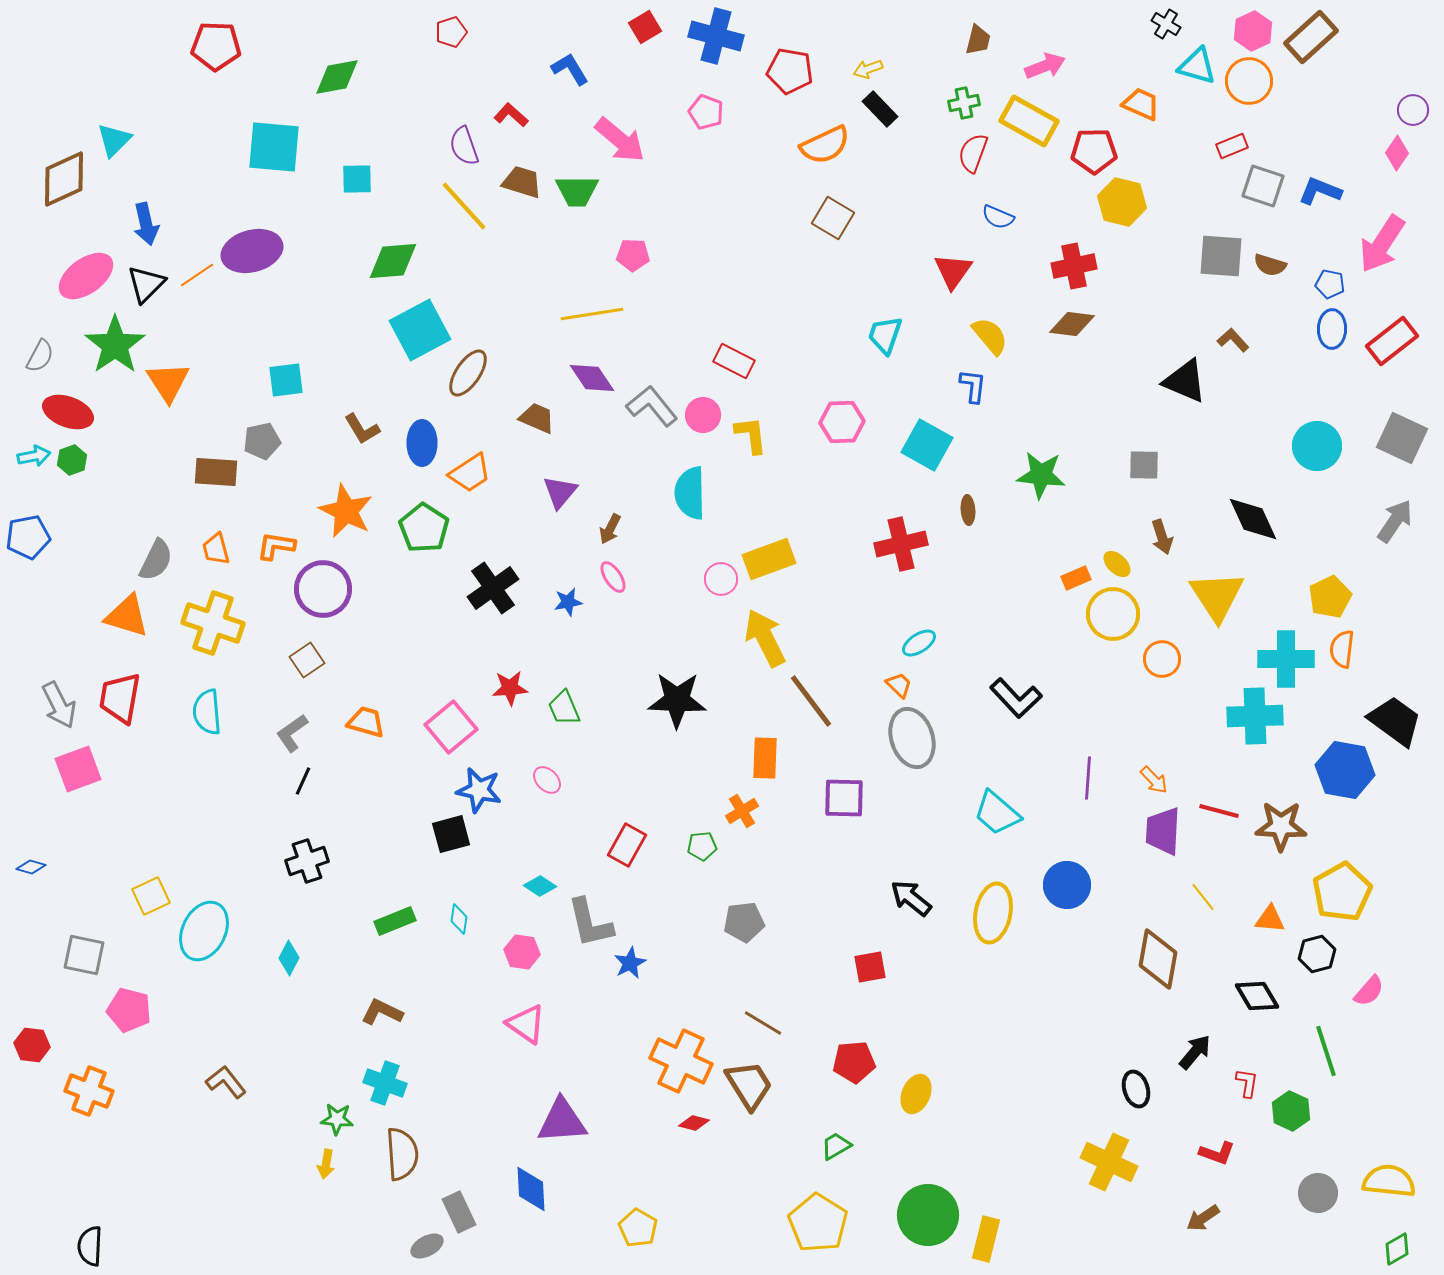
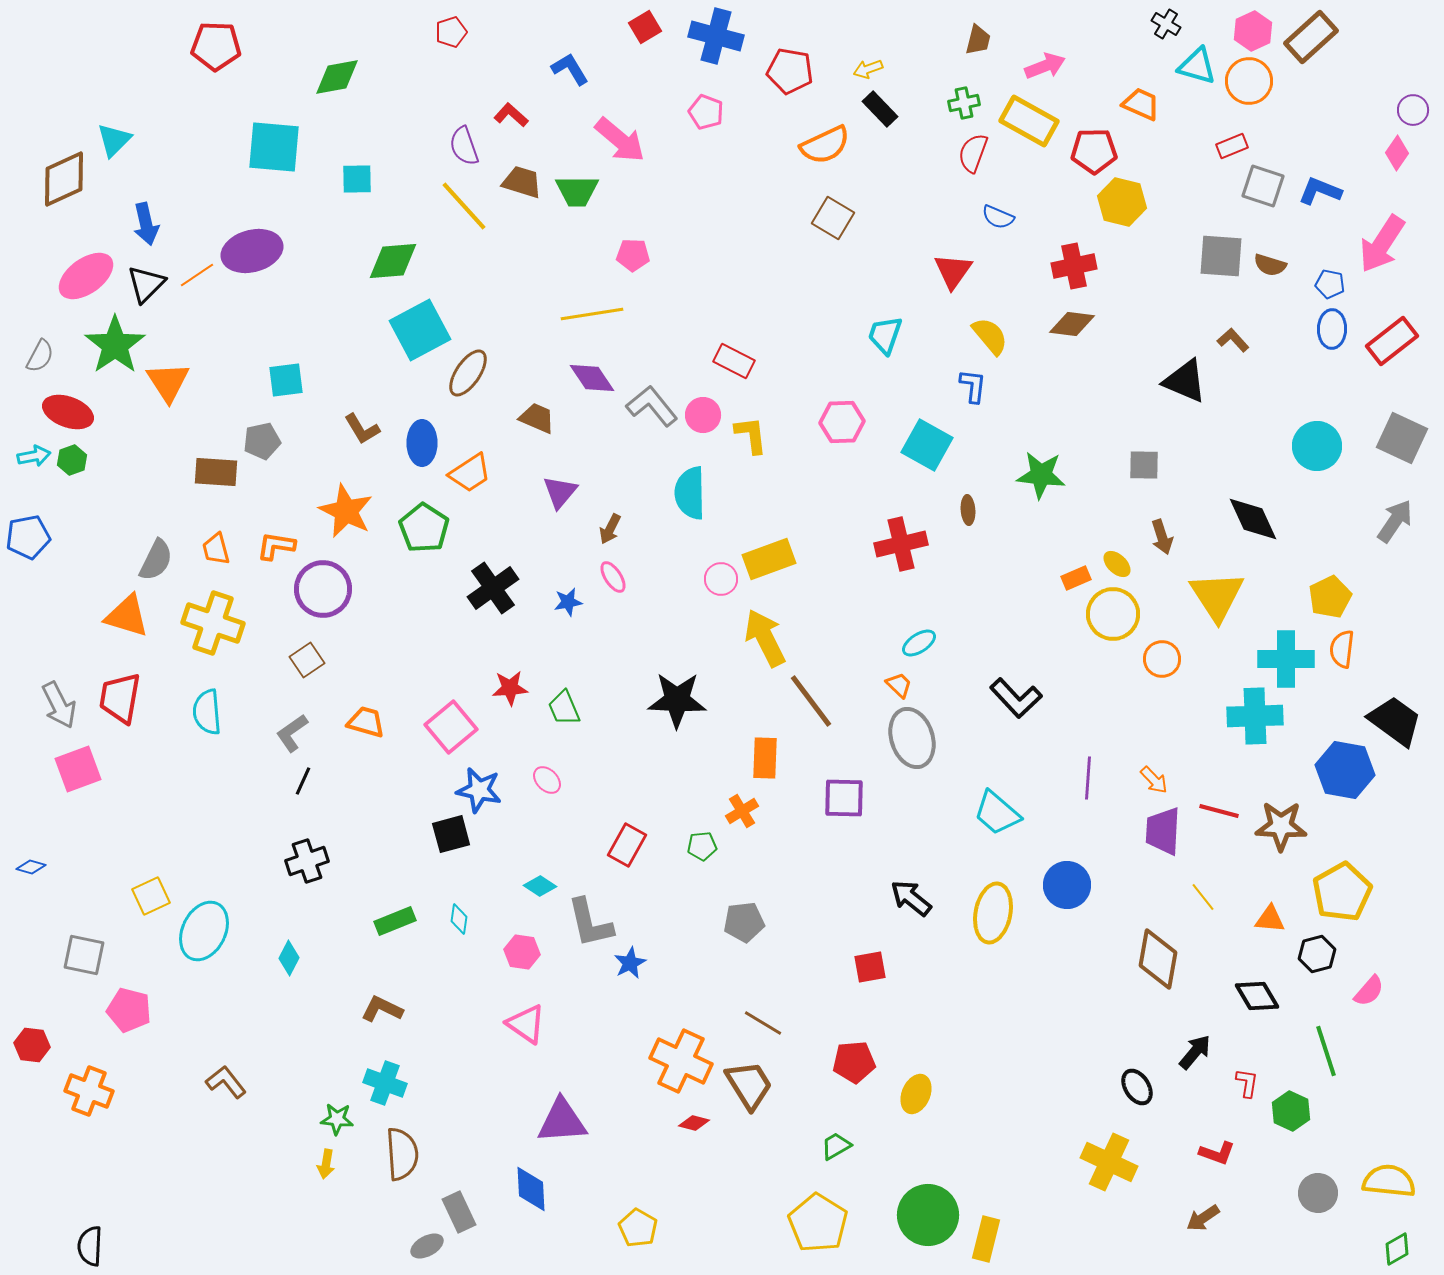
brown L-shape at (382, 1012): moved 3 px up
black ellipse at (1136, 1089): moved 1 px right, 2 px up; rotated 15 degrees counterclockwise
